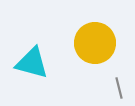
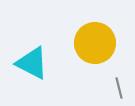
cyan triangle: rotated 12 degrees clockwise
